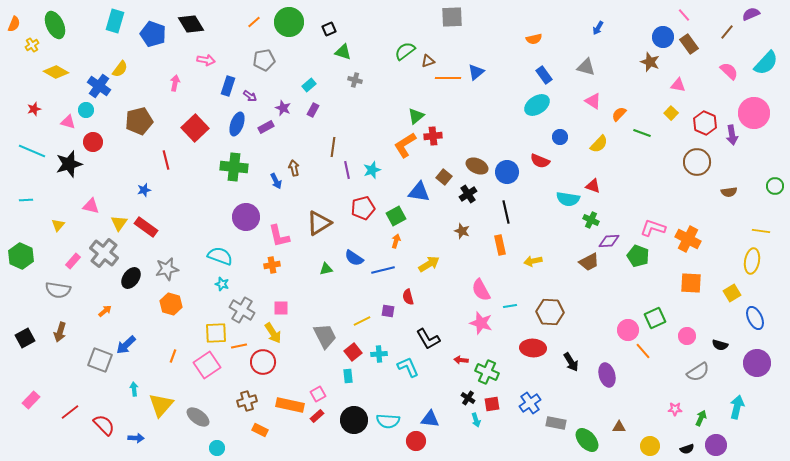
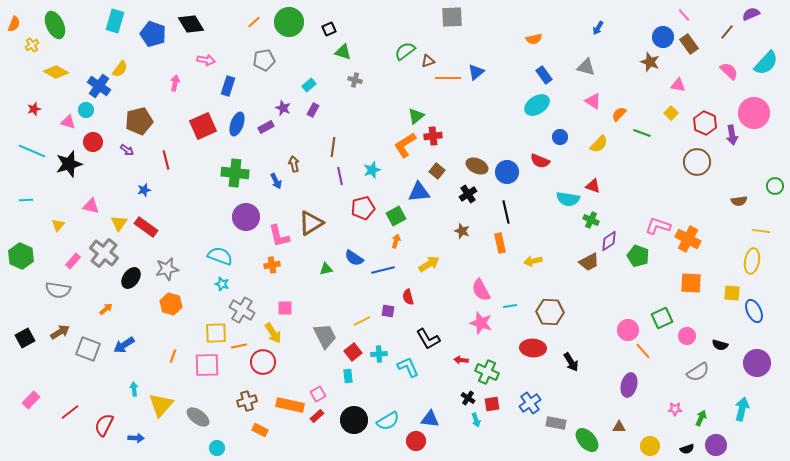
purple arrow at (250, 96): moved 123 px left, 54 px down
red square at (195, 128): moved 8 px right, 2 px up; rotated 20 degrees clockwise
green cross at (234, 167): moved 1 px right, 6 px down
brown arrow at (294, 168): moved 4 px up
purple line at (347, 170): moved 7 px left, 6 px down
brown square at (444, 177): moved 7 px left, 6 px up
blue triangle at (419, 192): rotated 15 degrees counterclockwise
brown semicircle at (729, 192): moved 10 px right, 9 px down
brown triangle at (319, 223): moved 8 px left
pink L-shape at (653, 228): moved 5 px right, 2 px up
purple diamond at (609, 241): rotated 30 degrees counterclockwise
orange rectangle at (500, 245): moved 2 px up
yellow square at (732, 293): rotated 36 degrees clockwise
pink square at (281, 308): moved 4 px right
orange arrow at (105, 311): moved 1 px right, 2 px up
green square at (655, 318): moved 7 px right
blue ellipse at (755, 318): moved 1 px left, 7 px up
brown arrow at (60, 332): rotated 138 degrees counterclockwise
blue arrow at (126, 345): moved 2 px left; rotated 10 degrees clockwise
gray square at (100, 360): moved 12 px left, 11 px up
pink square at (207, 365): rotated 32 degrees clockwise
purple ellipse at (607, 375): moved 22 px right, 10 px down; rotated 30 degrees clockwise
cyan arrow at (737, 407): moved 5 px right, 2 px down
cyan semicircle at (388, 421): rotated 35 degrees counterclockwise
red semicircle at (104, 425): rotated 110 degrees counterclockwise
